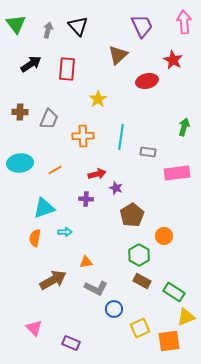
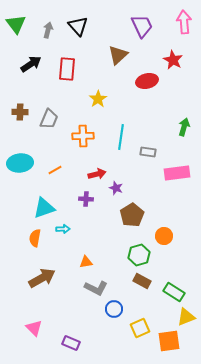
cyan arrow: moved 2 px left, 3 px up
green hexagon: rotated 15 degrees clockwise
brown arrow: moved 11 px left, 2 px up
